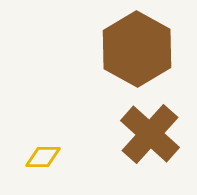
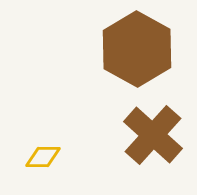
brown cross: moved 3 px right, 1 px down
